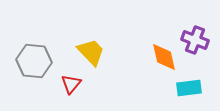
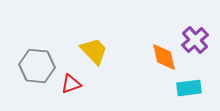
purple cross: rotated 28 degrees clockwise
yellow trapezoid: moved 3 px right, 1 px up
gray hexagon: moved 3 px right, 5 px down
red triangle: rotated 30 degrees clockwise
